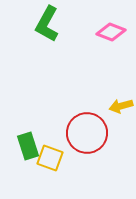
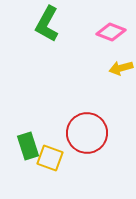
yellow arrow: moved 38 px up
